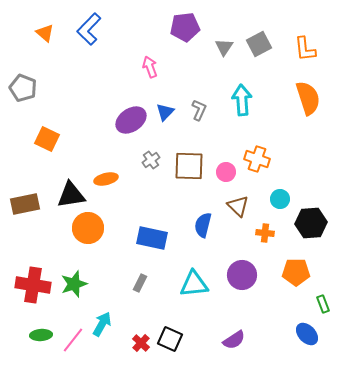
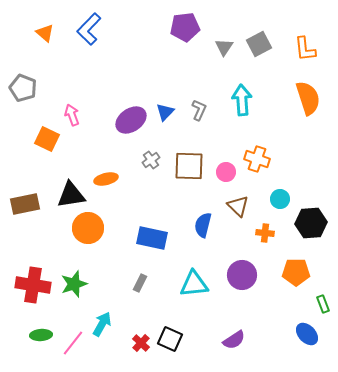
pink arrow at (150, 67): moved 78 px left, 48 px down
pink line at (73, 340): moved 3 px down
